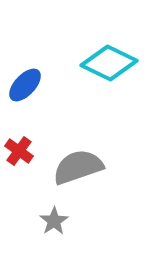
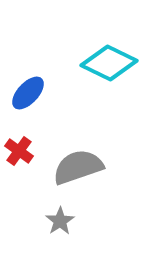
blue ellipse: moved 3 px right, 8 px down
gray star: moved 6 px right
